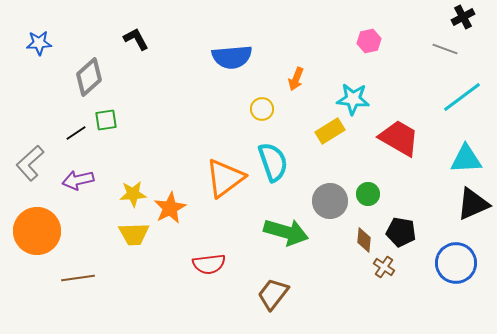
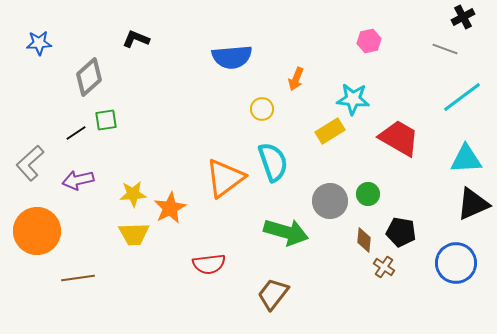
black L-shape: rotated 40 degrees counterclockwise
